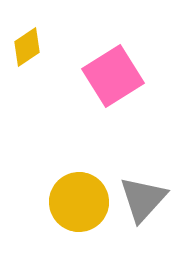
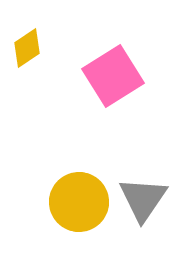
yellow diamond: moved 1 px down
gray triangle: rotated 8 degrees counterclockwise
